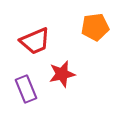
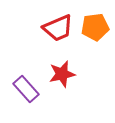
red trapezoid: moved 23 px right, 13 px up
purple rectangle: rotated 20 degrees counterclockwise
